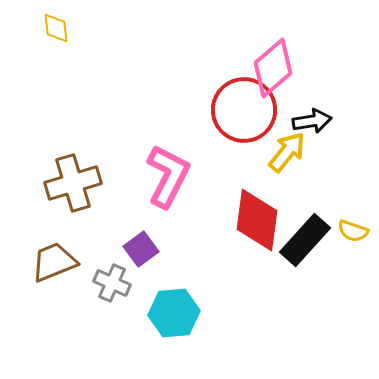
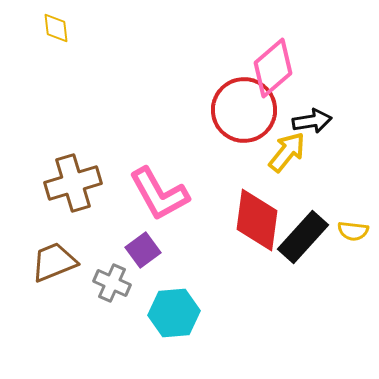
pink L-shape: moved 9 px left, 18 px down; rotated 124 degrees clockwise
yellow semicircle: rotated 12 degrees counterclockwise
black rectangle: moved 2 px left, 3 px up
purple square: moved 2 px right, 1 px down
